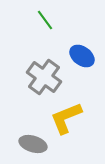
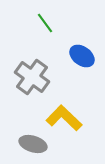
green line: moved 3 px down
gray cross: moved 12 px left
yellow L-shape: moved 2 px left; rotated 66 degrees clockwise
